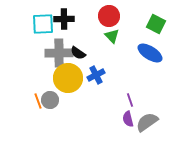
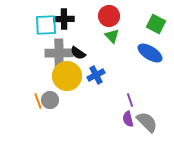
cyan square: moved 3 px right, 1 px down
yellow circle: moved 1 px left, 2 px up
gray semicircle: rotated 80 degrees clockwise
